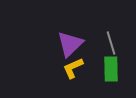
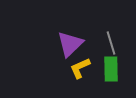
yellow L-shape: moved 7 px right
